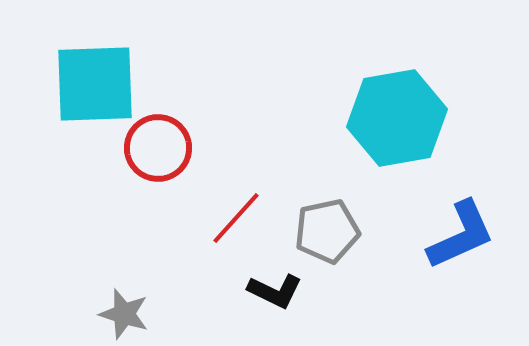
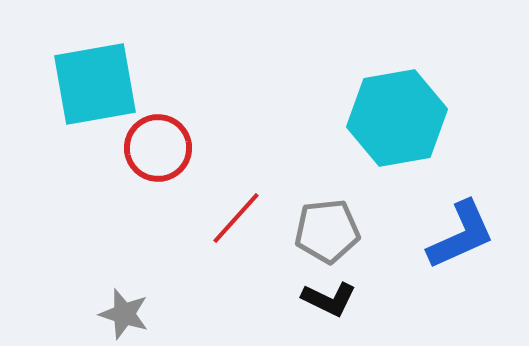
cyan square: rotated 8 degrees counterclockwise
gray pentagon: rotated 6 degrees clockwise
black L-shape: moved 54 px right, 8 px down
